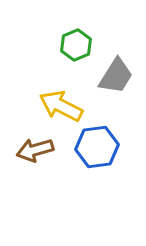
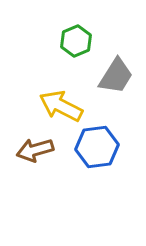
green hexagon: moved 4 px up
